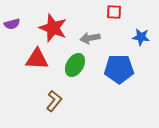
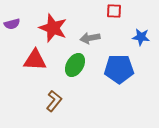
red square: moved 1 px up
red triangle: moved 2 px left, 1 px down
